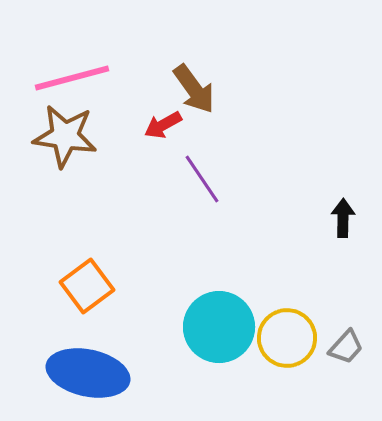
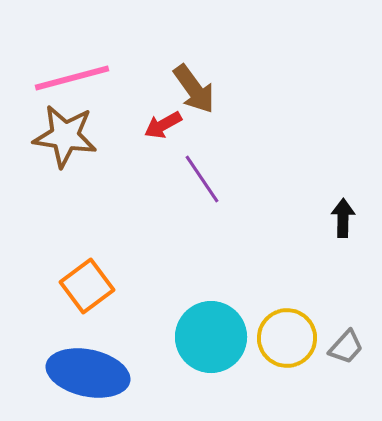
cyan circle: moved 8 px left, 10 px down
